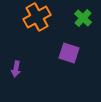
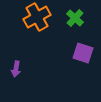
green cross: moved 8 px left
purple square: moved 14 px right
